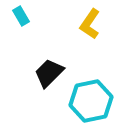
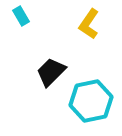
yellow L-shape: moved 1 px left
black trapezoid: moved 2 px right, 1 px up
